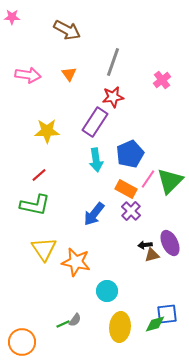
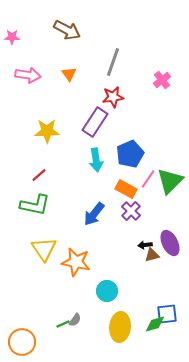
pink star: moved 20 px down
